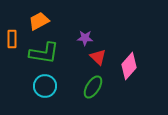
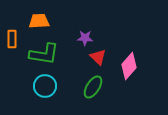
orange trapezoid: rotated 25 degrees clockwise
green L-shape: moved 1 px down
